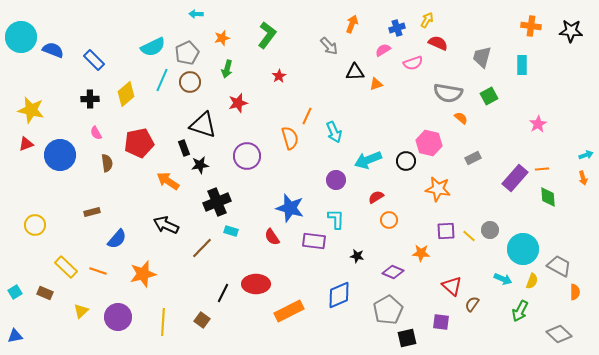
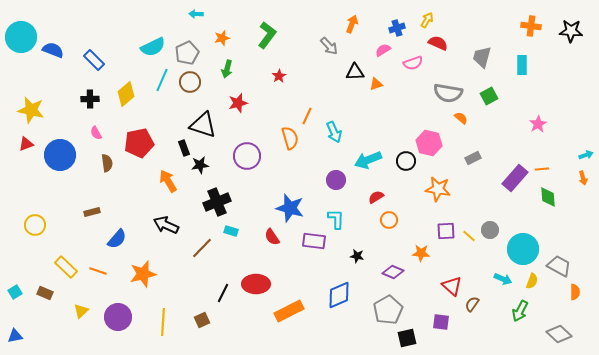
orange arrow at (168, 181): rotated 25 degrees clockwise
brown square at (202, 320): rotated 28 degrees clockwise
